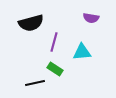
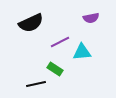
purple semicircle: rotated 21 degrees counterclockwise
black semicircle: rotated 10 degrees counterclockwise
purple line: moved 6 px right; rotated 48 degrees clockwise
black line: moved 1 px right, 1 px down
